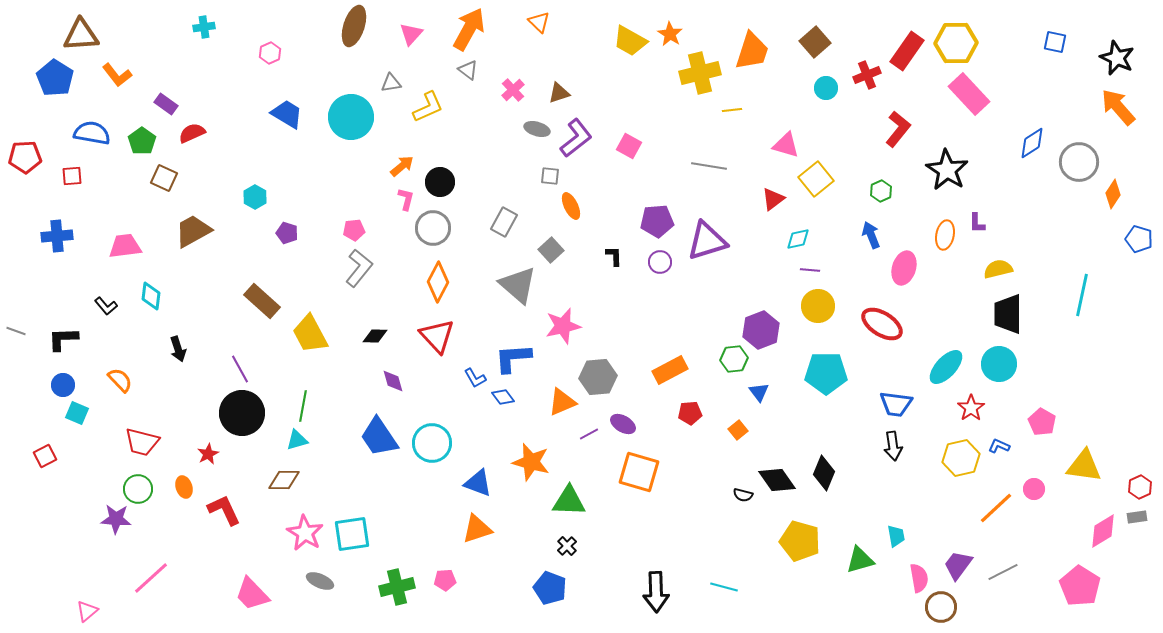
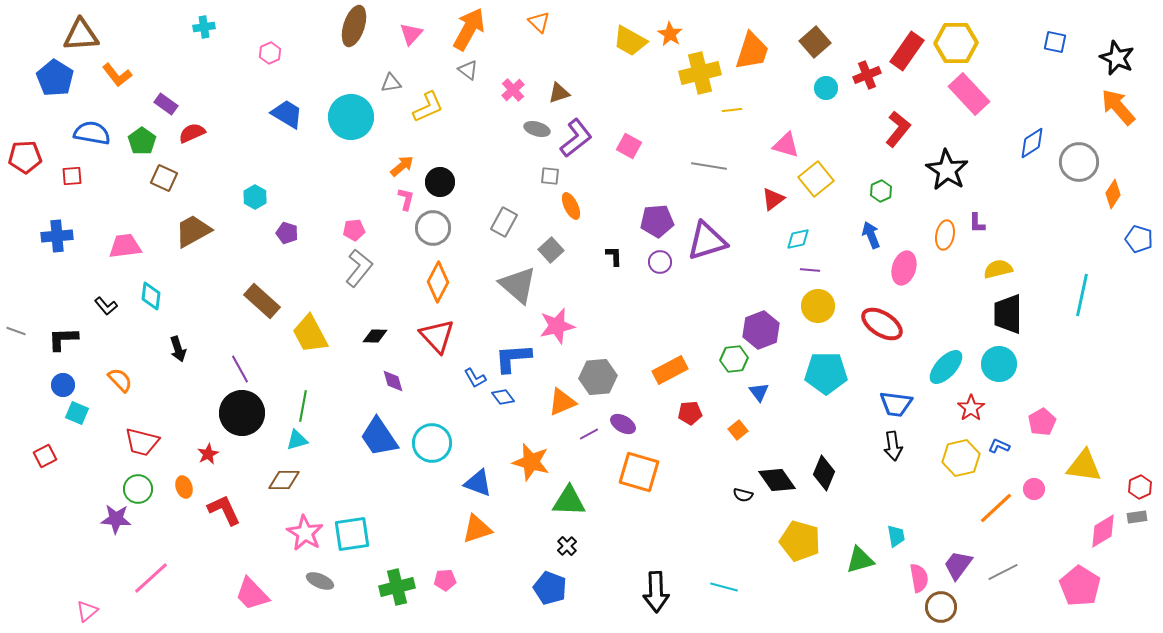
pink star at (563, 326): moved 6 px left
pink pentagon at (1042, 422): rotated 12 degrees clockwise
